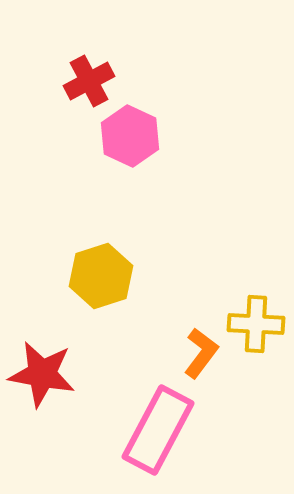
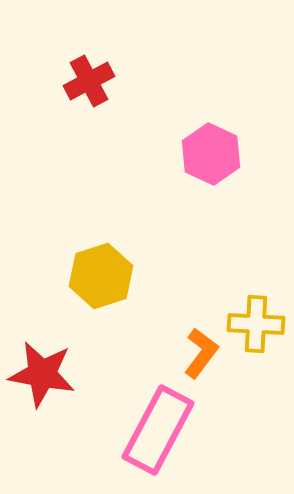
pink hexagon: moved 81 px right, 18 px down
